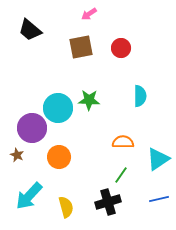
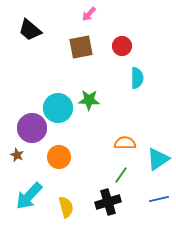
pink arrow: rotated 14 degrees counterclockwise
red circle: moved 1 px right, 2 px up
cyan semicircle: moved 3 px left, 18 px up
orange semicircle: moved 2 px right, 1 px down
